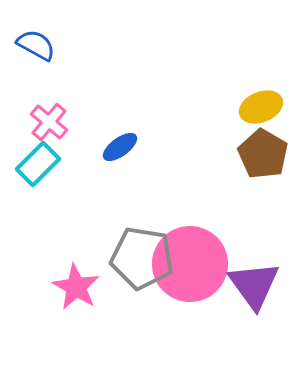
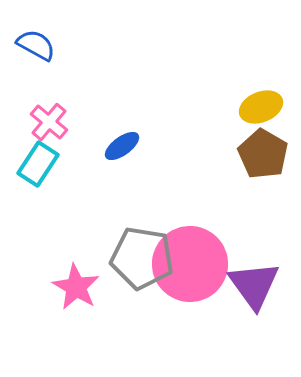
blue ellipse: moved 2 px right, 1 px up
cyan rectangle: rotated 12 degrees counterclockwise
